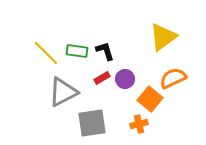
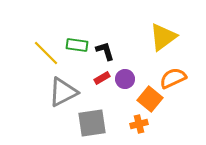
green rectangle: moved 6 px up
